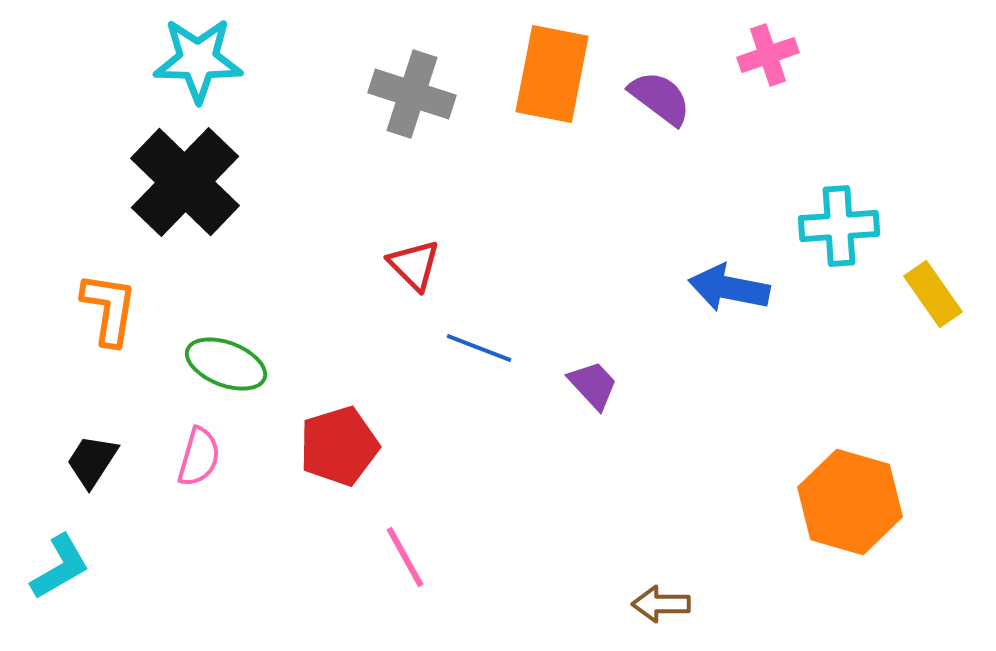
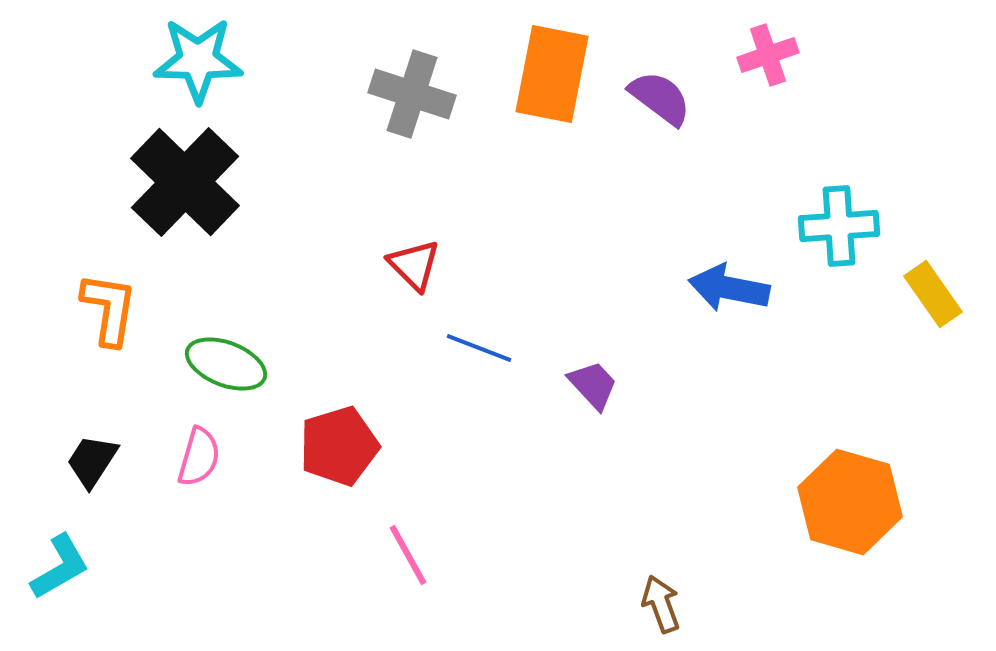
pink line: moved 3 px right, 2 px up
brown arrow: rotated 70 degrees clockwise
